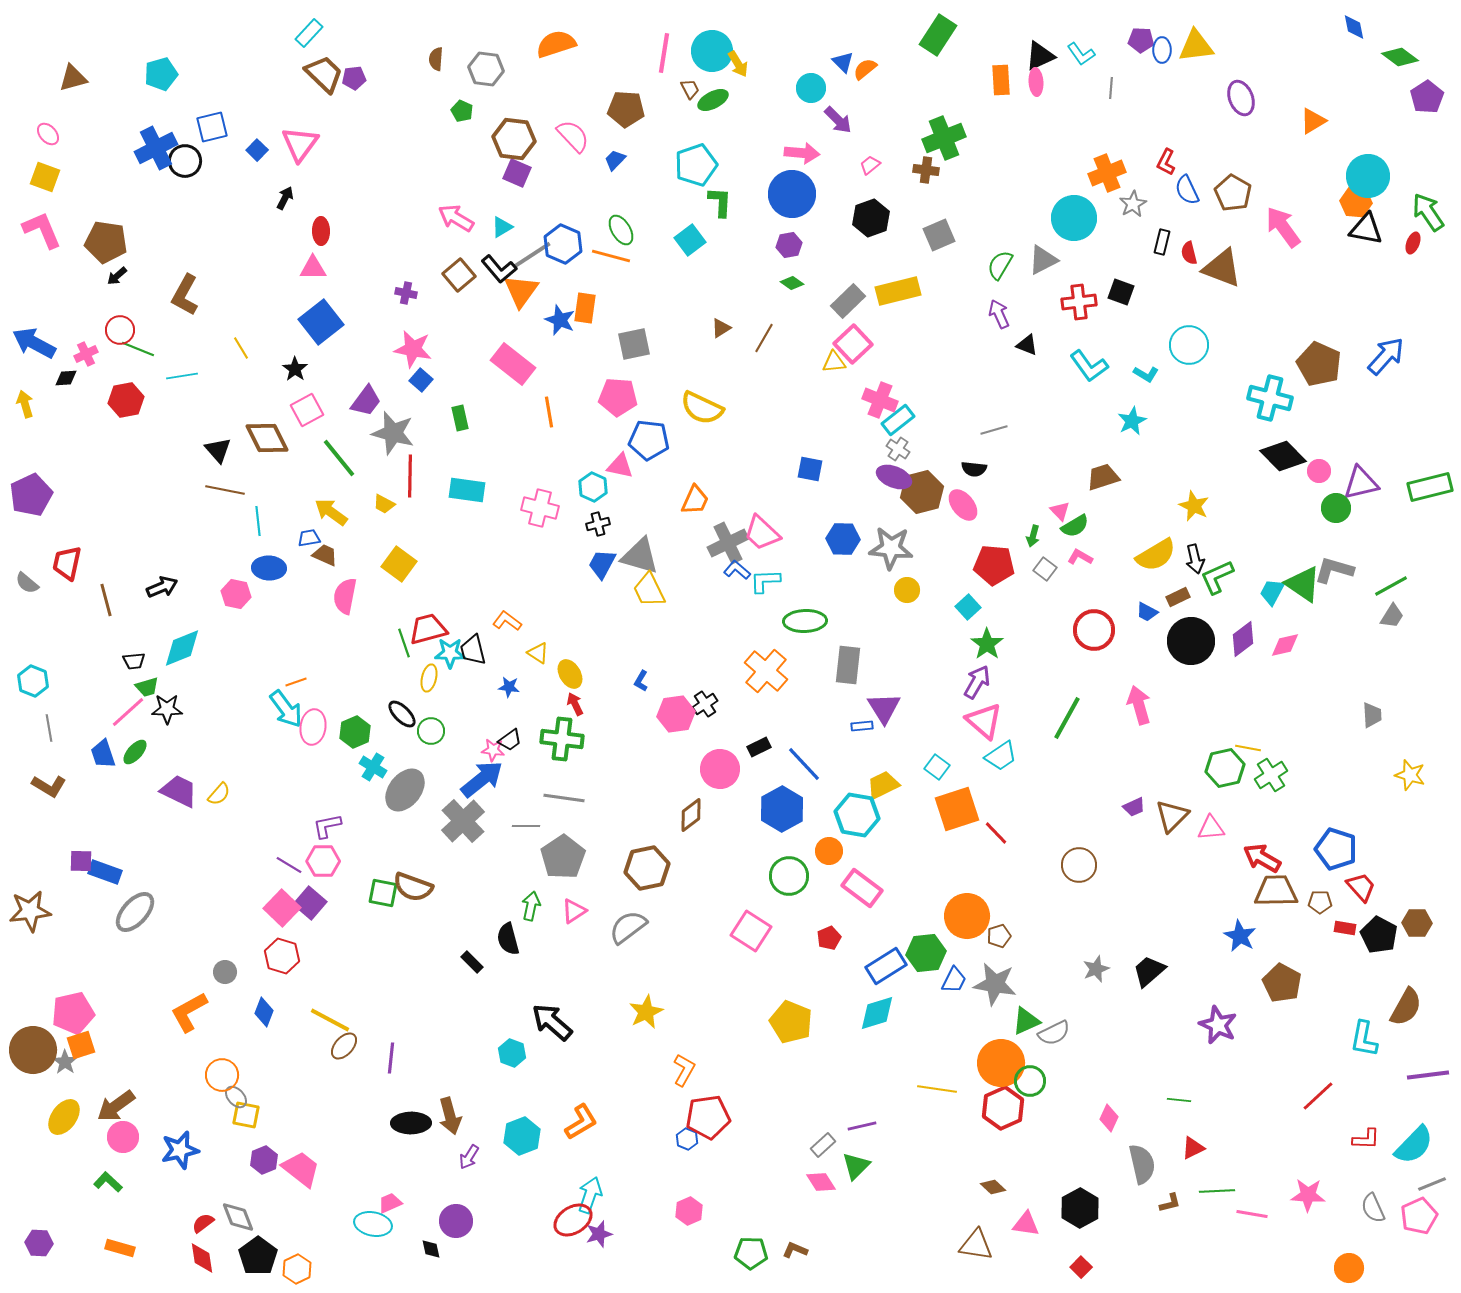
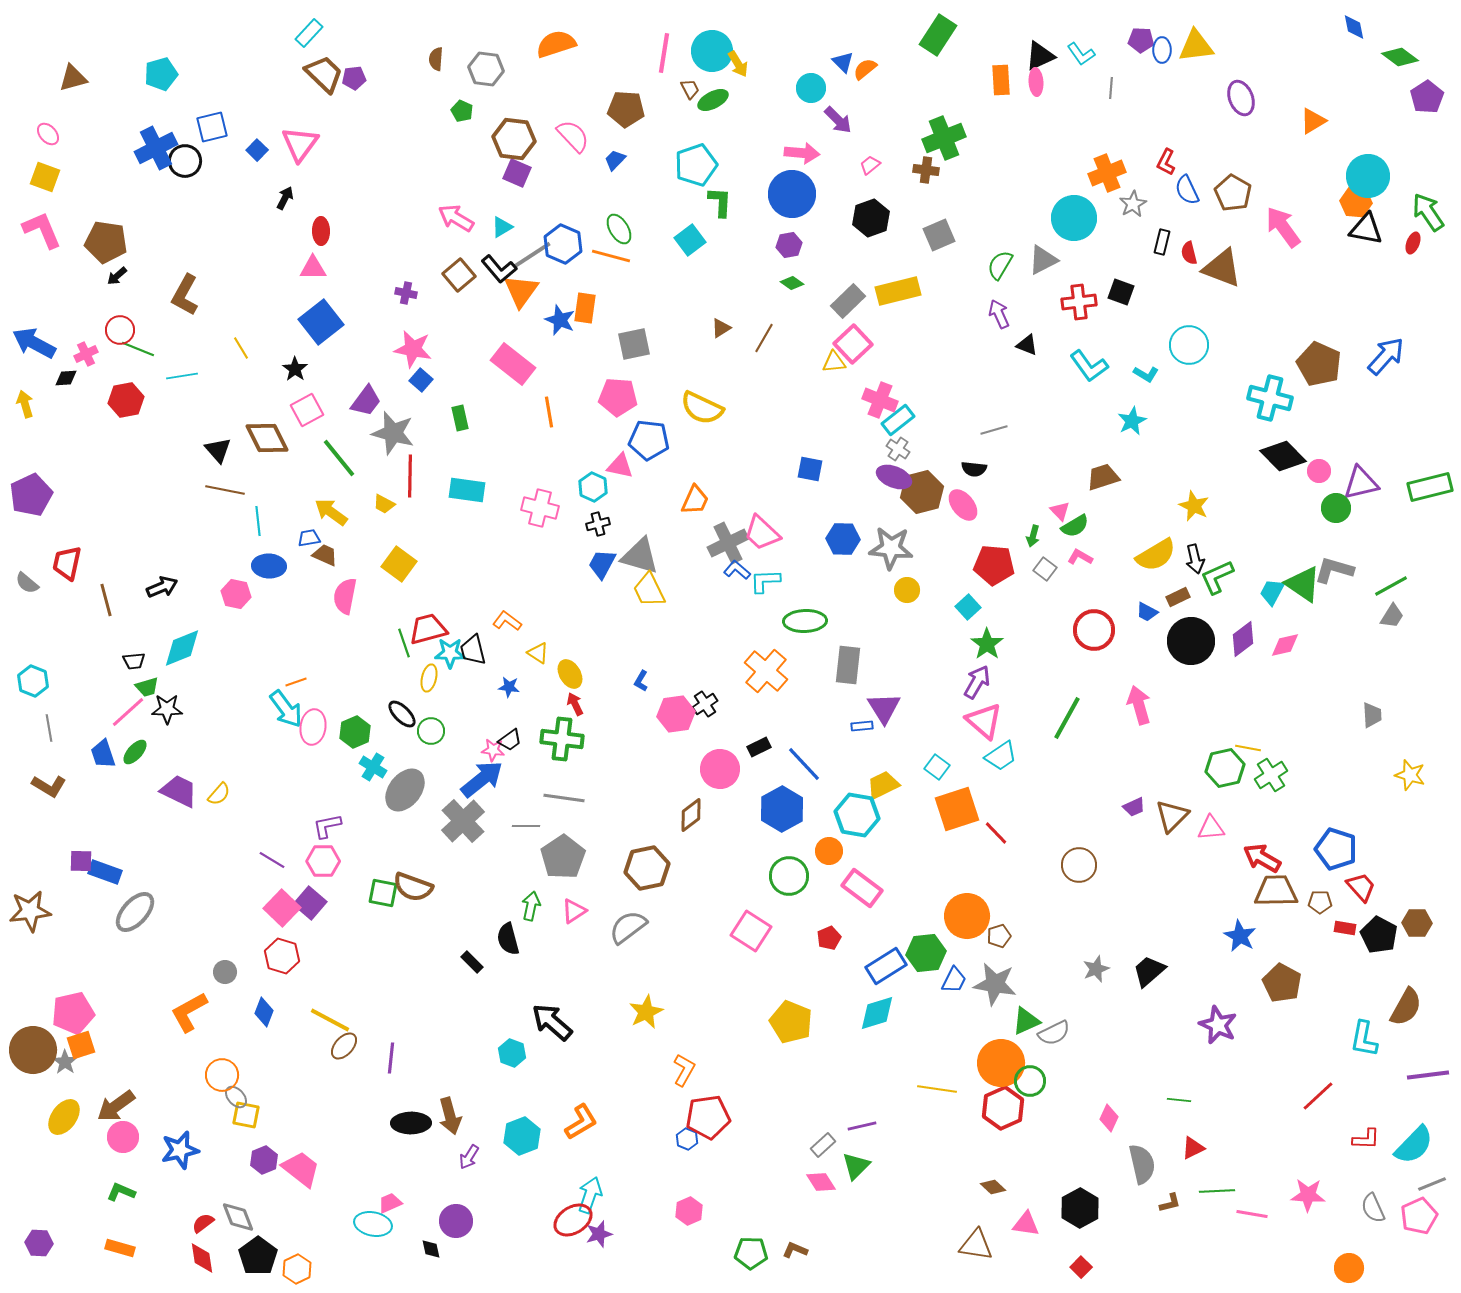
green ellipse at (621, 230): moved 2 px left, 1 px up
blue ellipse at (269, 568): moved 2 px up
purple line at (289, 865): moved 17 px left, 5 px up
green L-shape at (108, 1182): moved 13 px right, 10 px down; rotated 20 degrees counterclockwise
